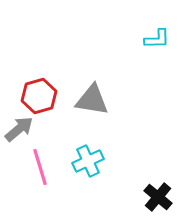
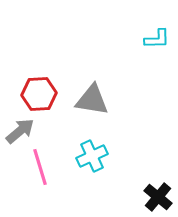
red hexagon: moved 2 px up; rotated 12 degrees clockwise
gray arrow: moved 1 px right, 2 px down
cyan cross: moved 4 px right, 5 px up
